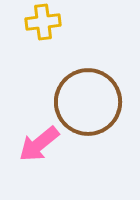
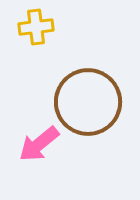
yellow cross: moved 7 px left, 5 px down
